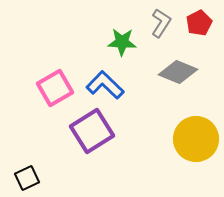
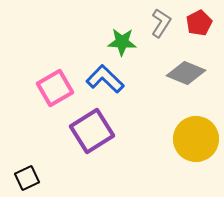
gray diamond: moved 8 px right, 1 px down
blue L-shape: moved 6 px up
